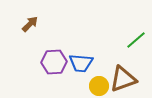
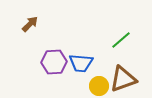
green line: moved 15 px left
